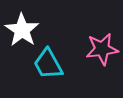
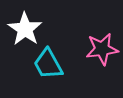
white star: moved 3 px right, 1 px up
